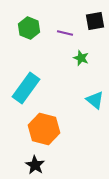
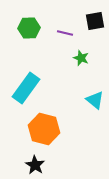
green hexagon: rotated 25 degrees counterclockwise
